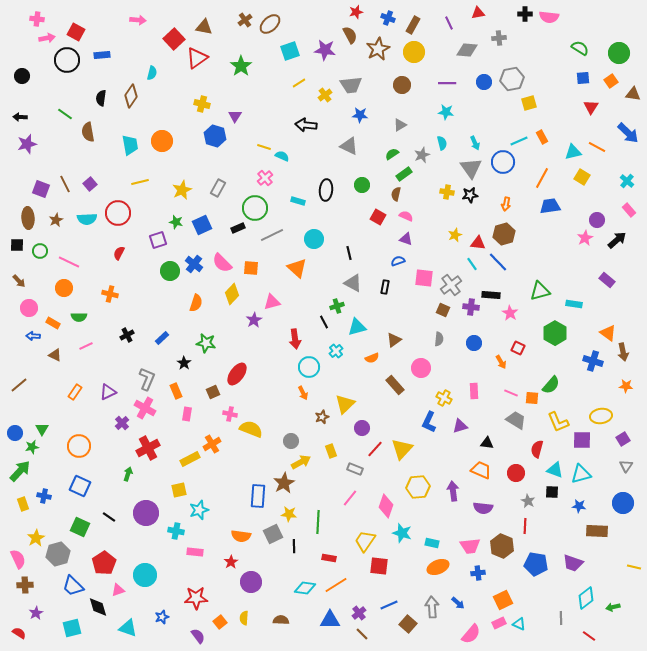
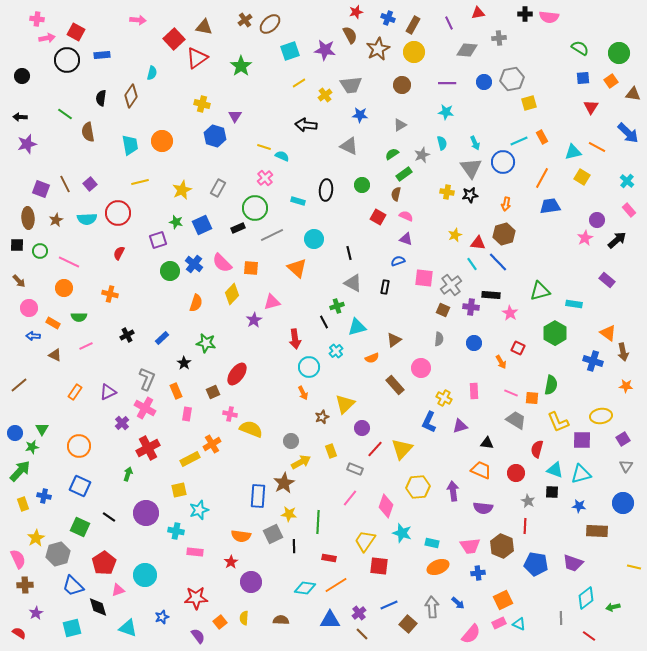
green semicircle at (551, 385): rotated 30 degrees counterclockwise
